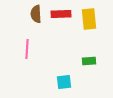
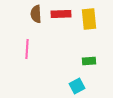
cyan square: moved 13 px right, 4 px down; rotated 21 degrees counterclockwise
